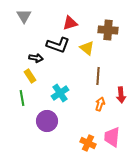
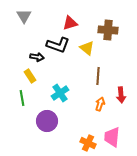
black arrow: moved 1 px right, 1 px up
